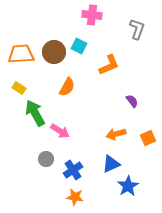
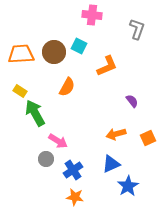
orange L-shape: moved 2 px left, 1 px down
yellow rectangle: moved 1 px right, 3 px down
pink arrow: moved 2 px left, 10 px down
